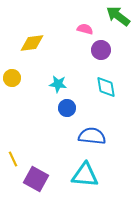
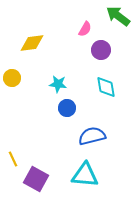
pink semicircle: rotated 105 degrees clockwise
blue semicircle: rotated 20 degrees counterclockwise
